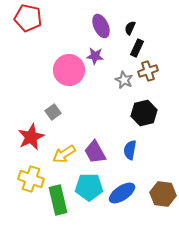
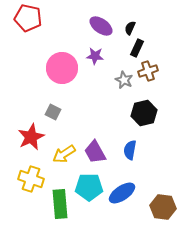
purple ellipse: rotated 30 degrees counterclockwise
pink circle: moved 7 px left, 2 px up
gray square: rotated 28 degrees counterclockwise
brown hexagon: moved 13 px down
green rectangle: moved 2 px right, 4 px down; rotated 8 degrees clockwise
